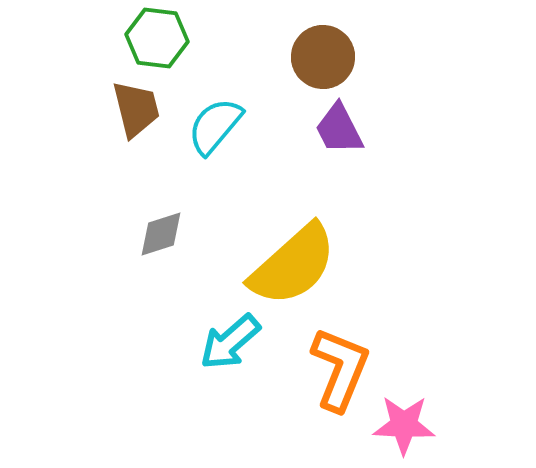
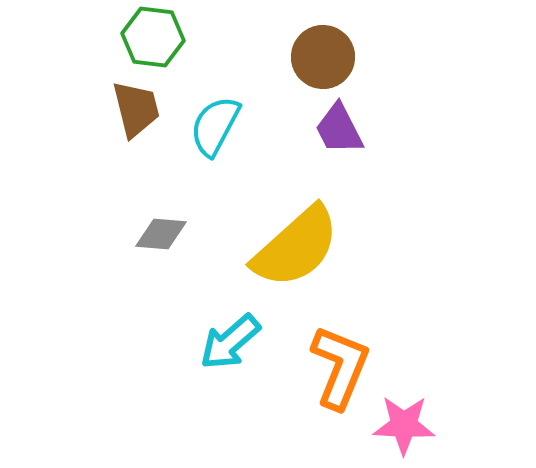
green hexagon: moved 4 px left, 1 px up
cyan semicircle: rotated 12 degrees counterclockwise
gray diamond: rotated 22 degrees clockwise
yellow semicircle: moved 3 px right, 18 px up
orange L-shape: moved 2 px up
